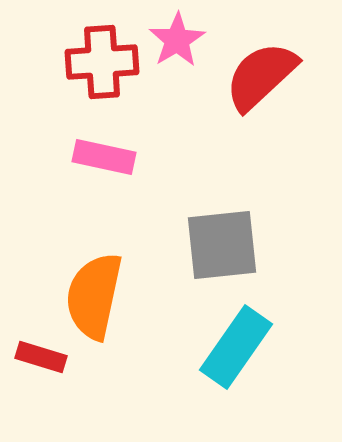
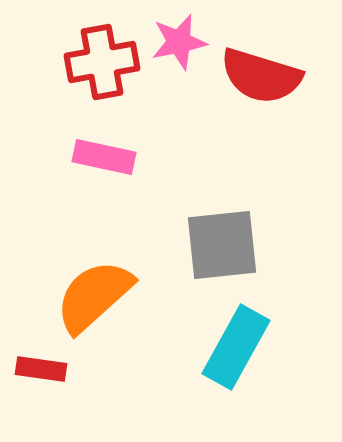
pink star: moved 2 px right, 2 px down; rotated 20 degrees clockwise
red cross: rotated 6 degrees counterclockwise
red semicircle: rotated 120 degrees counterclockwise
orange semicircle: rotated 36 degrees clockwise
cyan rectangle: rotated 6 degrees counterclockwise
red rectangle: moved 12 px down; rotated 9 degrees counterclockwise
